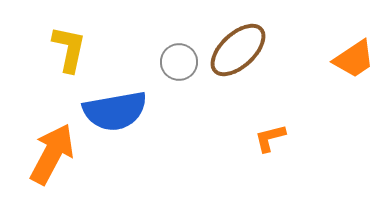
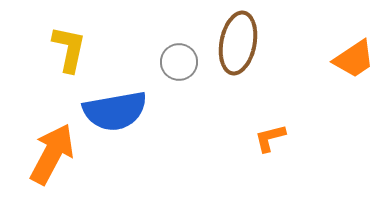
brown ellipse: moved 7 px up; rotated 36 degrees counterclockwise
